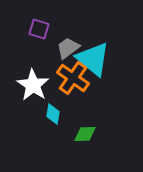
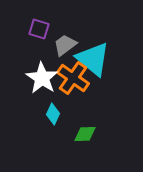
gray trapezoid: moved 3 px left, 3 px up
white star: moved 9 px right, 7 px up
cyan diamond: rotated 15 degrees clockwise
